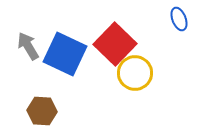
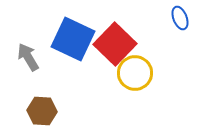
blue ellipse: moved 1 px right, 1 px up
gray arrow: moved 11 px down
blue square: moved 8 px right, 15 px up
